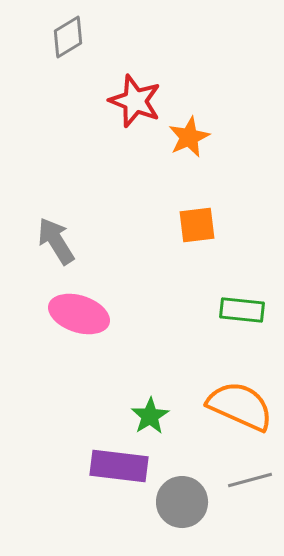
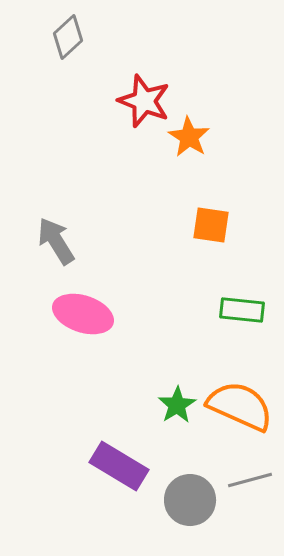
gray diamond: rotated 12 degrees counterclockwise
red star: moved 9 px right
orange star: rotated 15 degrees counterclockwise
orange square: moved 14 px right; rotated 15 degrees clockwise
pink ellipse: moved 4 px right
green star: moved 27 px right, 11 px up
purple rectangle: rotated 24 degrees clockwise
gray circle: moved 8 px right, 2 px up
